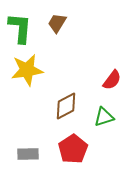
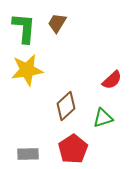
green L-shape: moved 4 px right
red semicircle: rotated 10 degrees clockwise
brown diamond: rotated 16 degrees counterclockwise
green triangle: moved 1 px left, 1 px down
